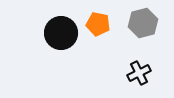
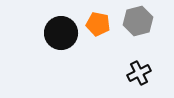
gray hexagon: moved 5 px left, 2 px up
